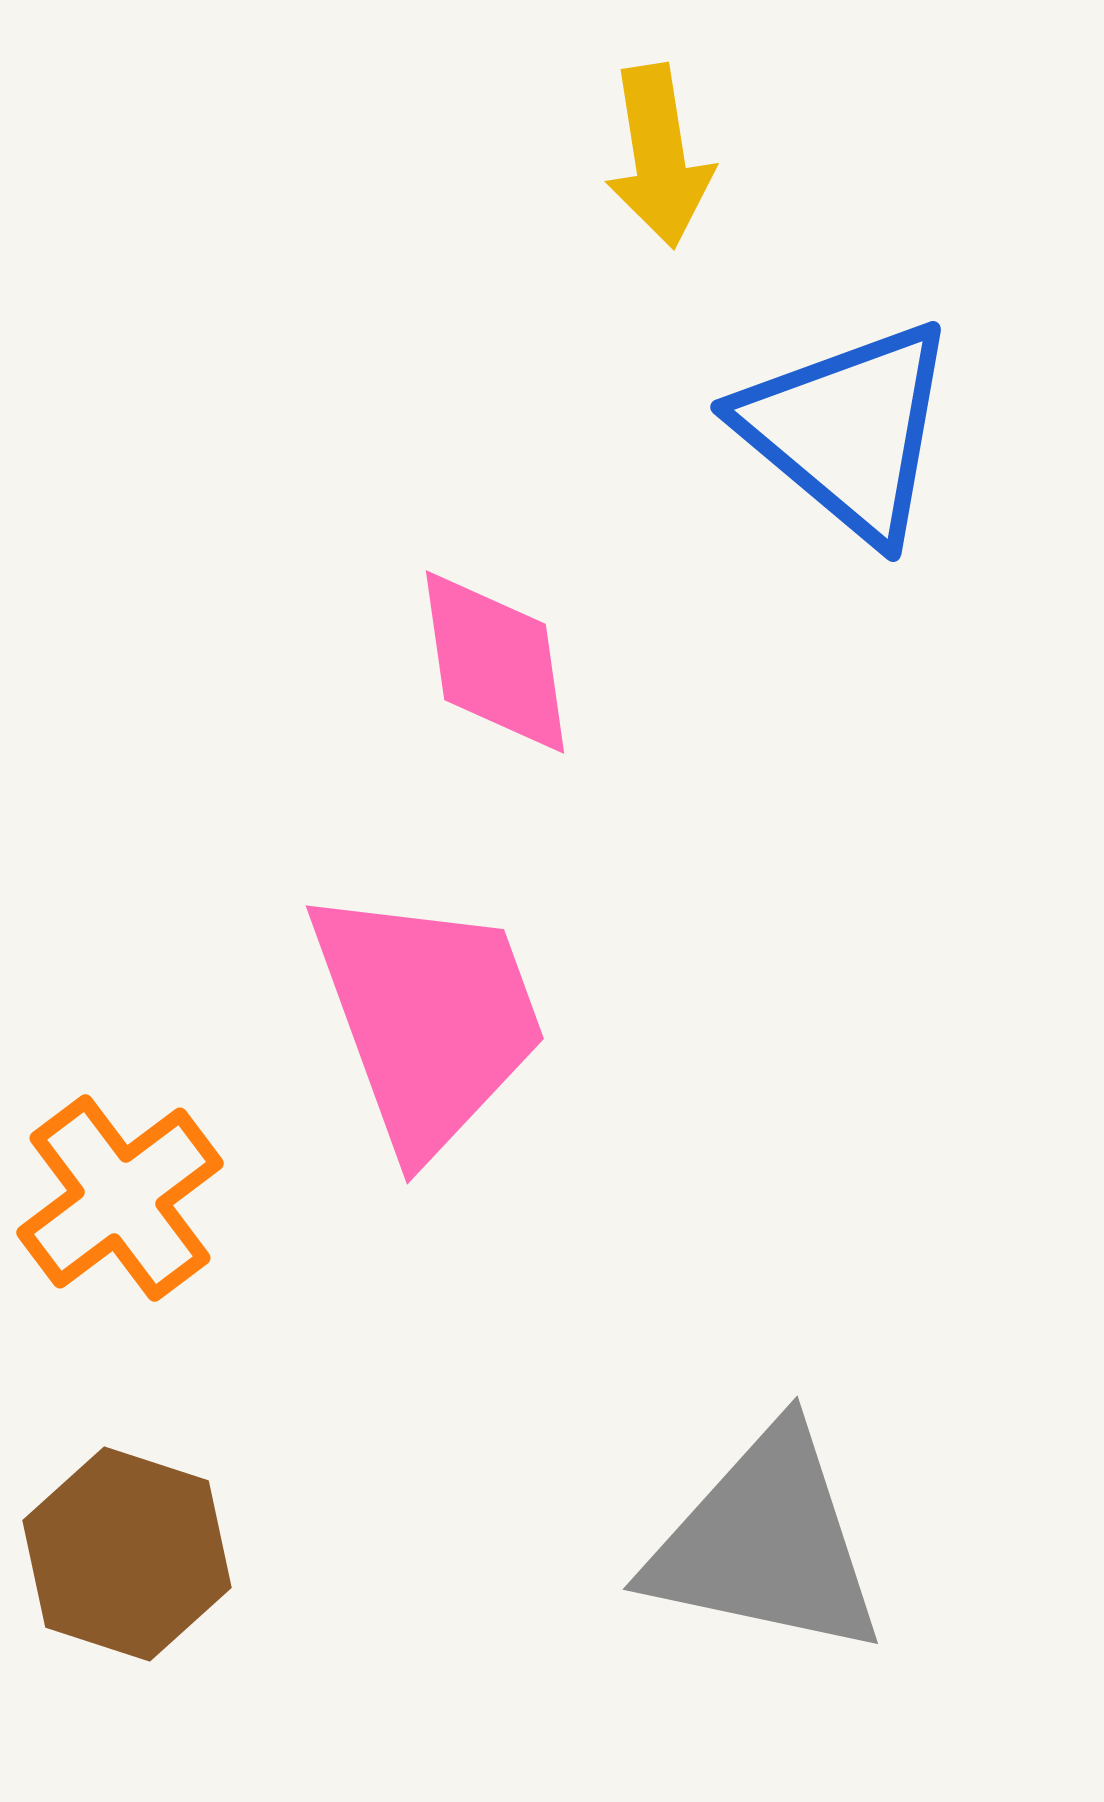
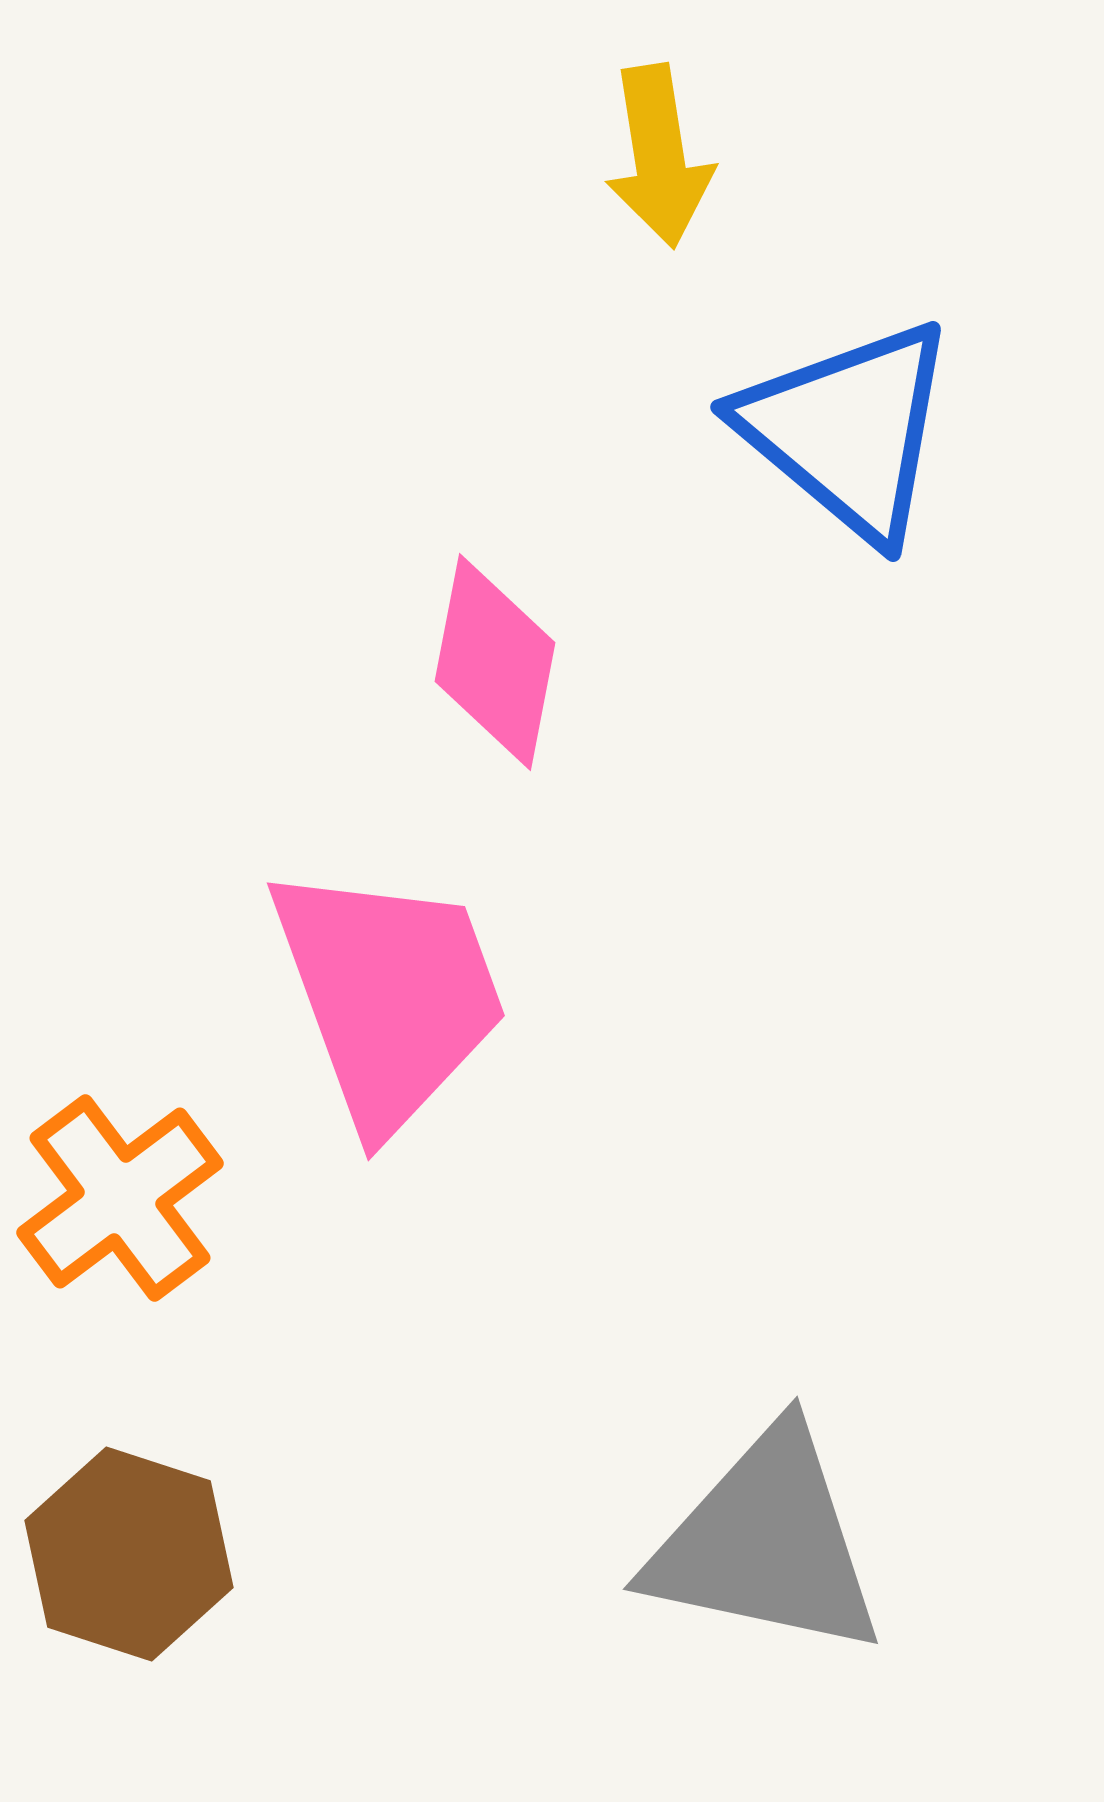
pink diamond: rotated 19 degrees clockwise
pink trapezoid: moved 39 px left, 23 px up
brown hexagon: moved 2 px right
